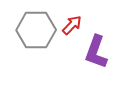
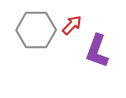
purple L-shape: moved 1 px right, 1 px up
